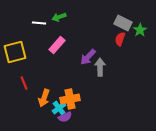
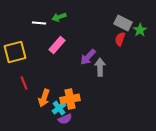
purple semicircle: moved 2 px down
